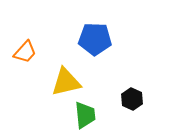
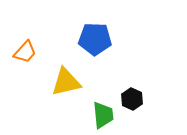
green trapezoid: moved 18 px right
